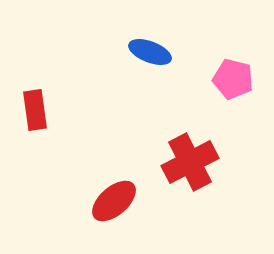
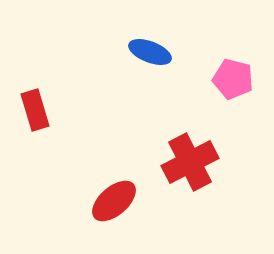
red rectangle: rotated 9 degrees counterclockwise
